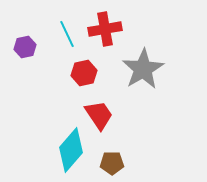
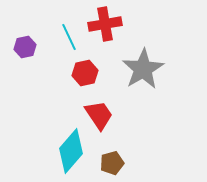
red cross: moved 5 px up
cyan line: moved 2 px right, 3 px down
red hexagon: moved 1 px right
cyan diamond: moved 1 px down
brown pentagon: rotated 15 degrees counterclockwise
